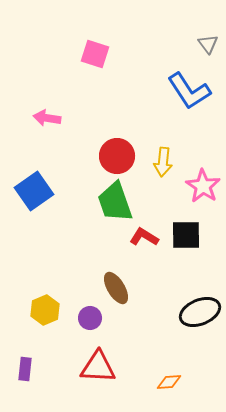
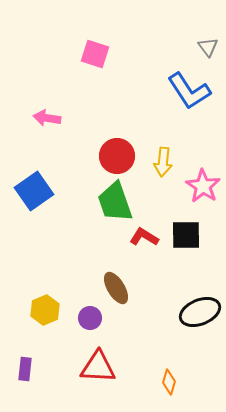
gray triangle: moved 3 px down
orange diamond: rotated 70 degrees counterclockwise
